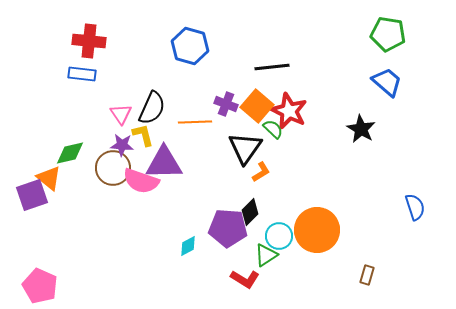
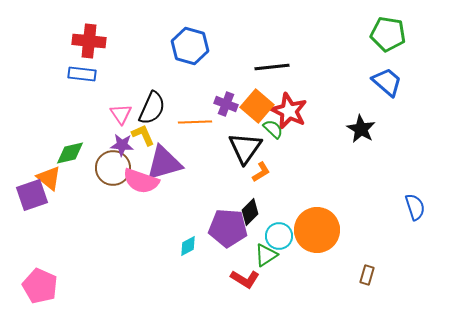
yellow L-shape: rotated 10 degrees counterclockwise
purple triangle: rotated 15 degrees counterclockwise
